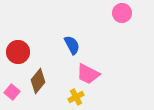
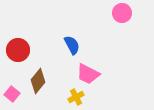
red circle: moved 2 px up
pink square: moved 2 px down
